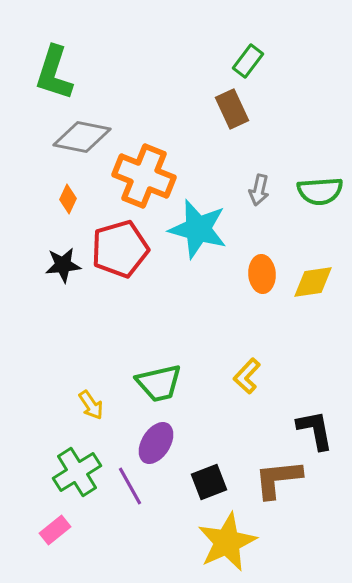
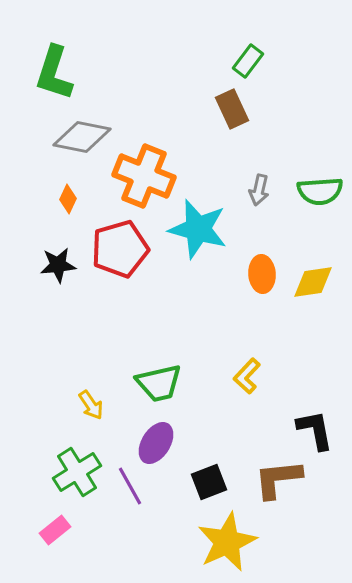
black star: moved 5 px left
